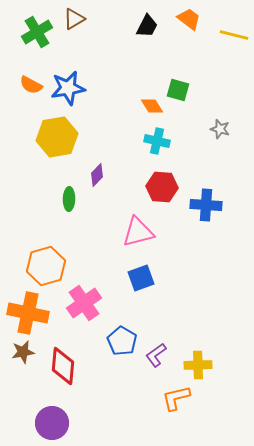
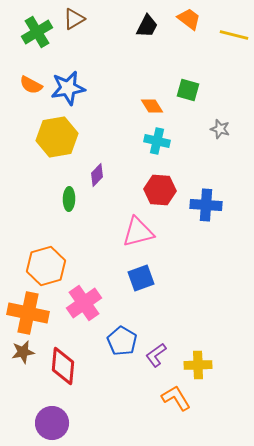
green square: moved 10 px right
red hexagon: moved 2 px left, 3 px down
orange L-shape: rotated 72 degrees clockwise
